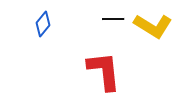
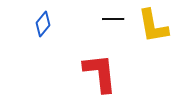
yellow L-shape: rotated 48 degrees clockwise
red L-shape: moved 4 px left, 2 px down
